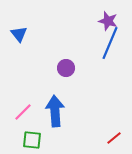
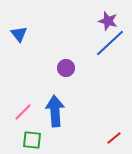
blue line: rotated 24 degrees clockwise
